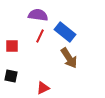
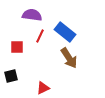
purple semicircle: moved 6 px left
red square: moved 5 px right, 1 px down
black square: rotated 24 degrees counterclockwise
